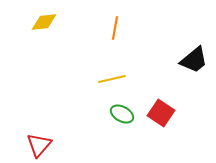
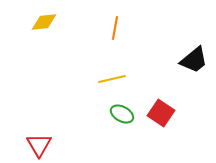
red triangle: rotated 12 degrees counterclockwise
